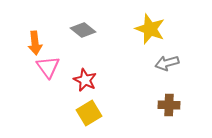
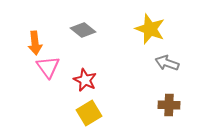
gray arrow: rotated 35 degrees clockwise
